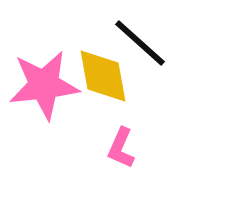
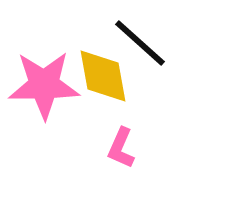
pink star: rotated 6 degrees clockwise
